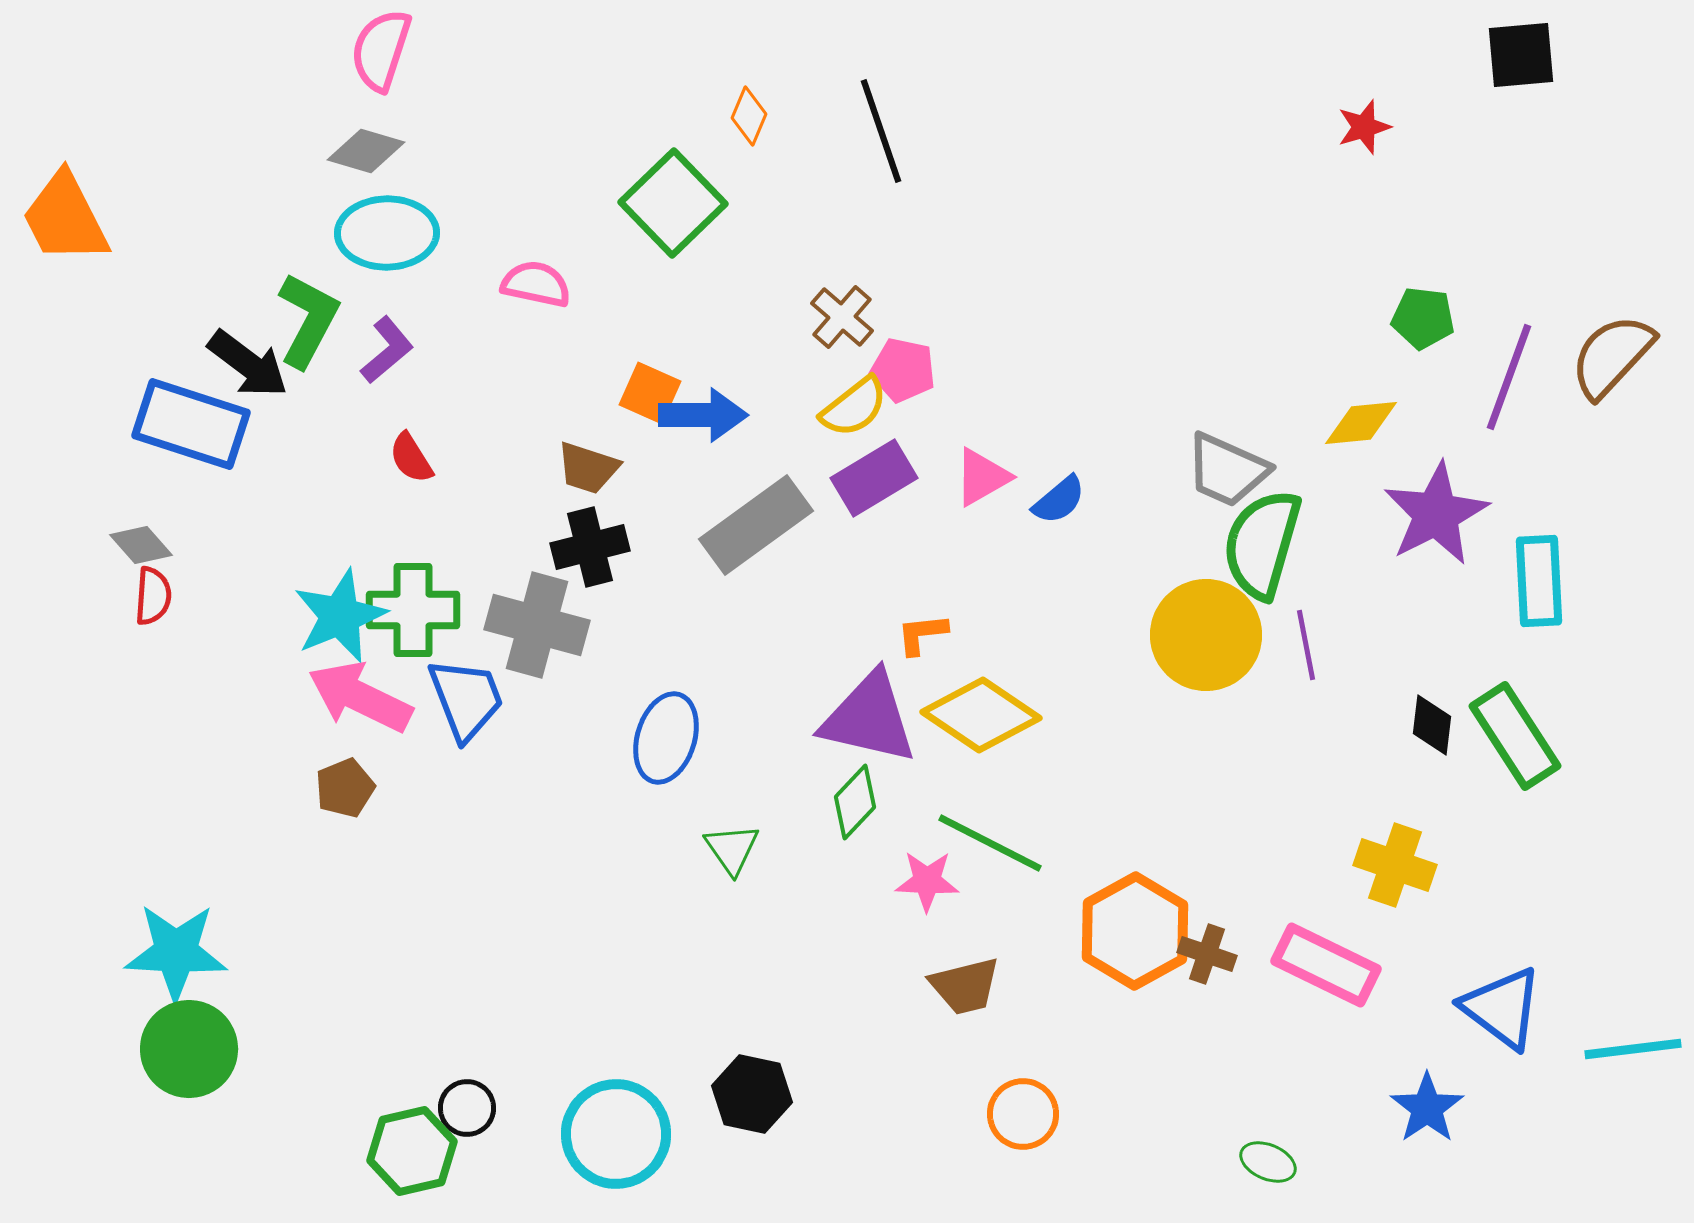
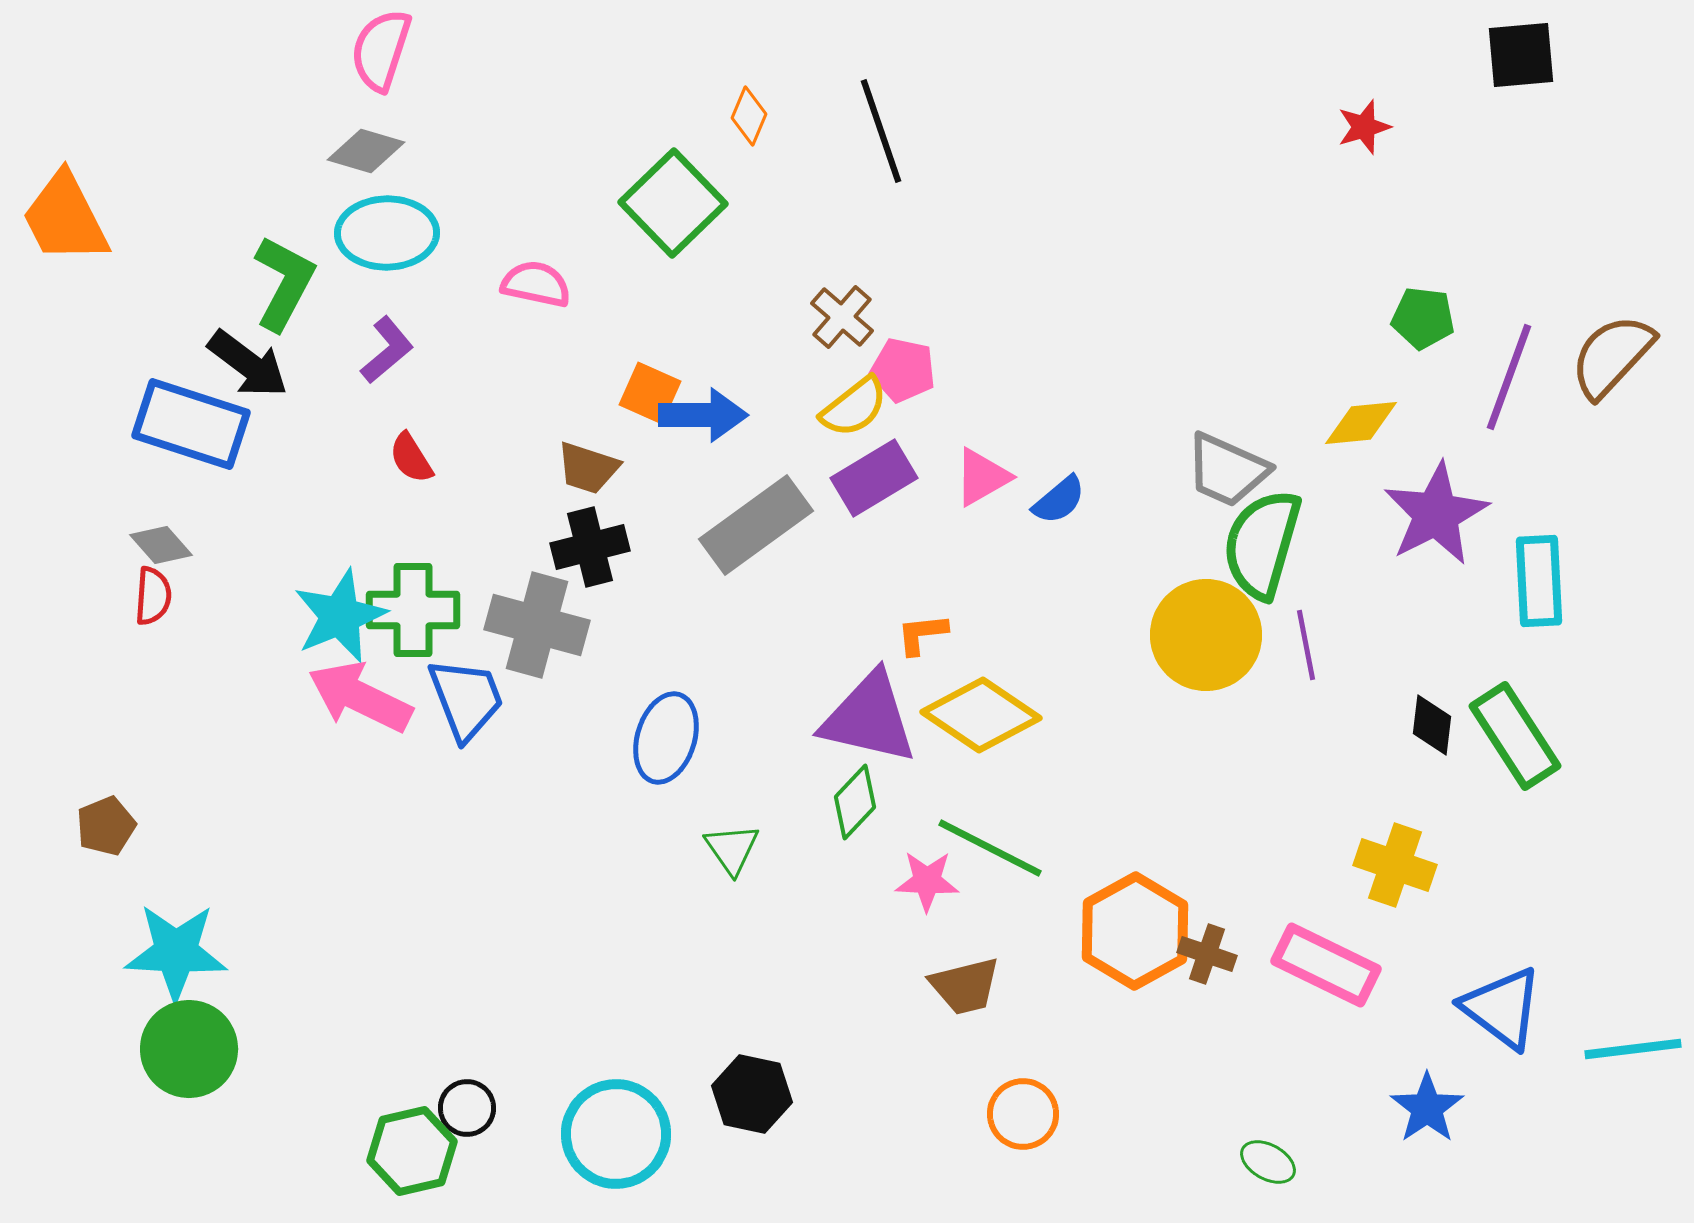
green L-shape at (308, 320): moved 24 px left, 37 px up
gray diamond at (141, 545): moved 20 px right
brown pentagon at (345, 788): moved 239 px left, 38 px down
green line at (990, 843): moved 5 px down
green ellipse at (1268, 1162): rotated 6 degrees clockwise
